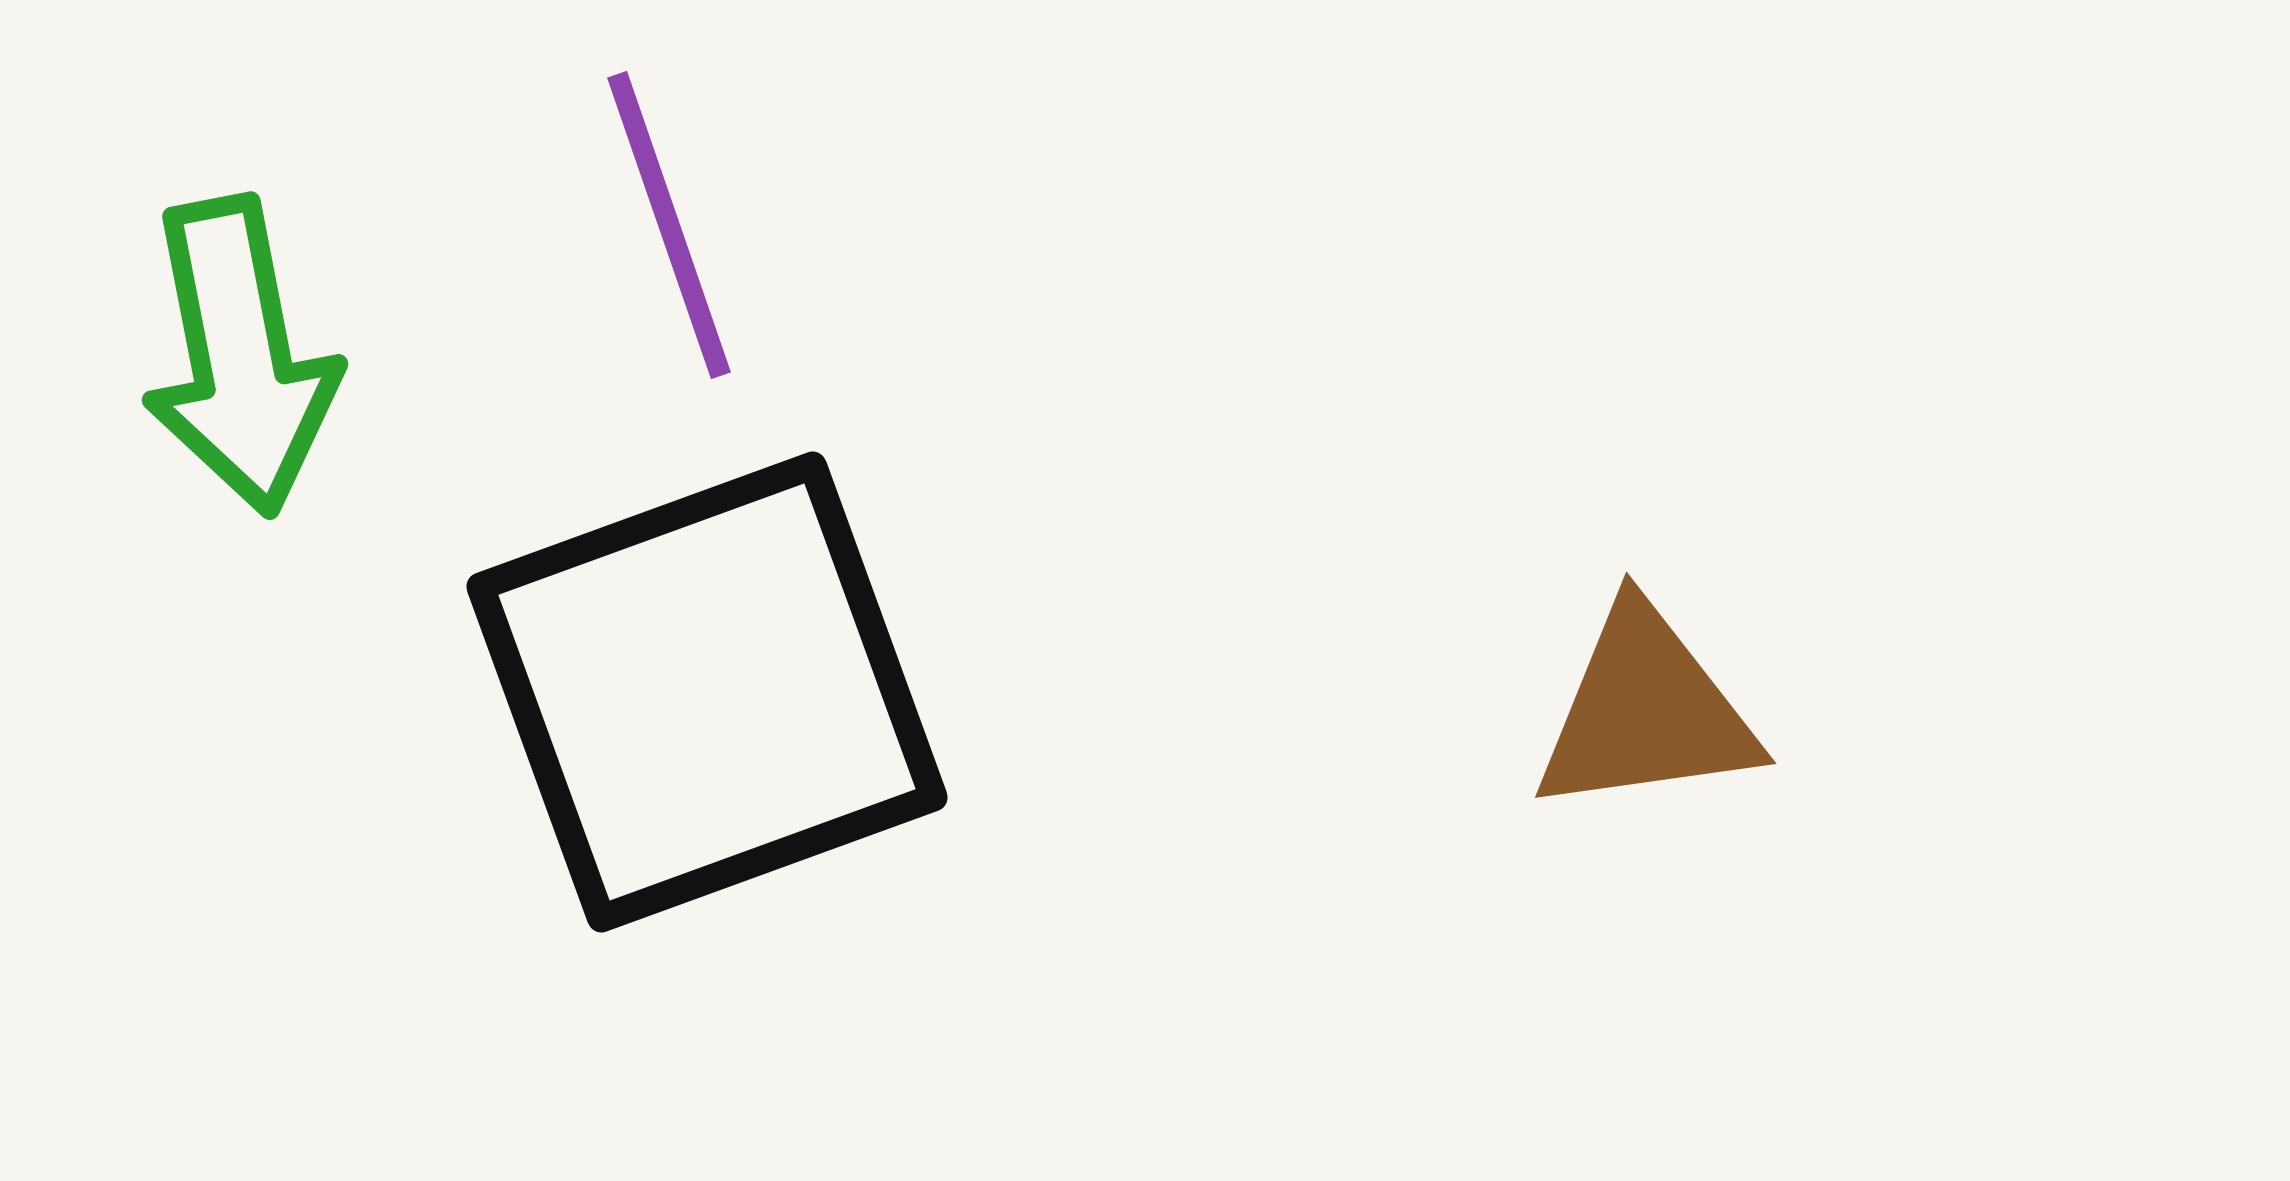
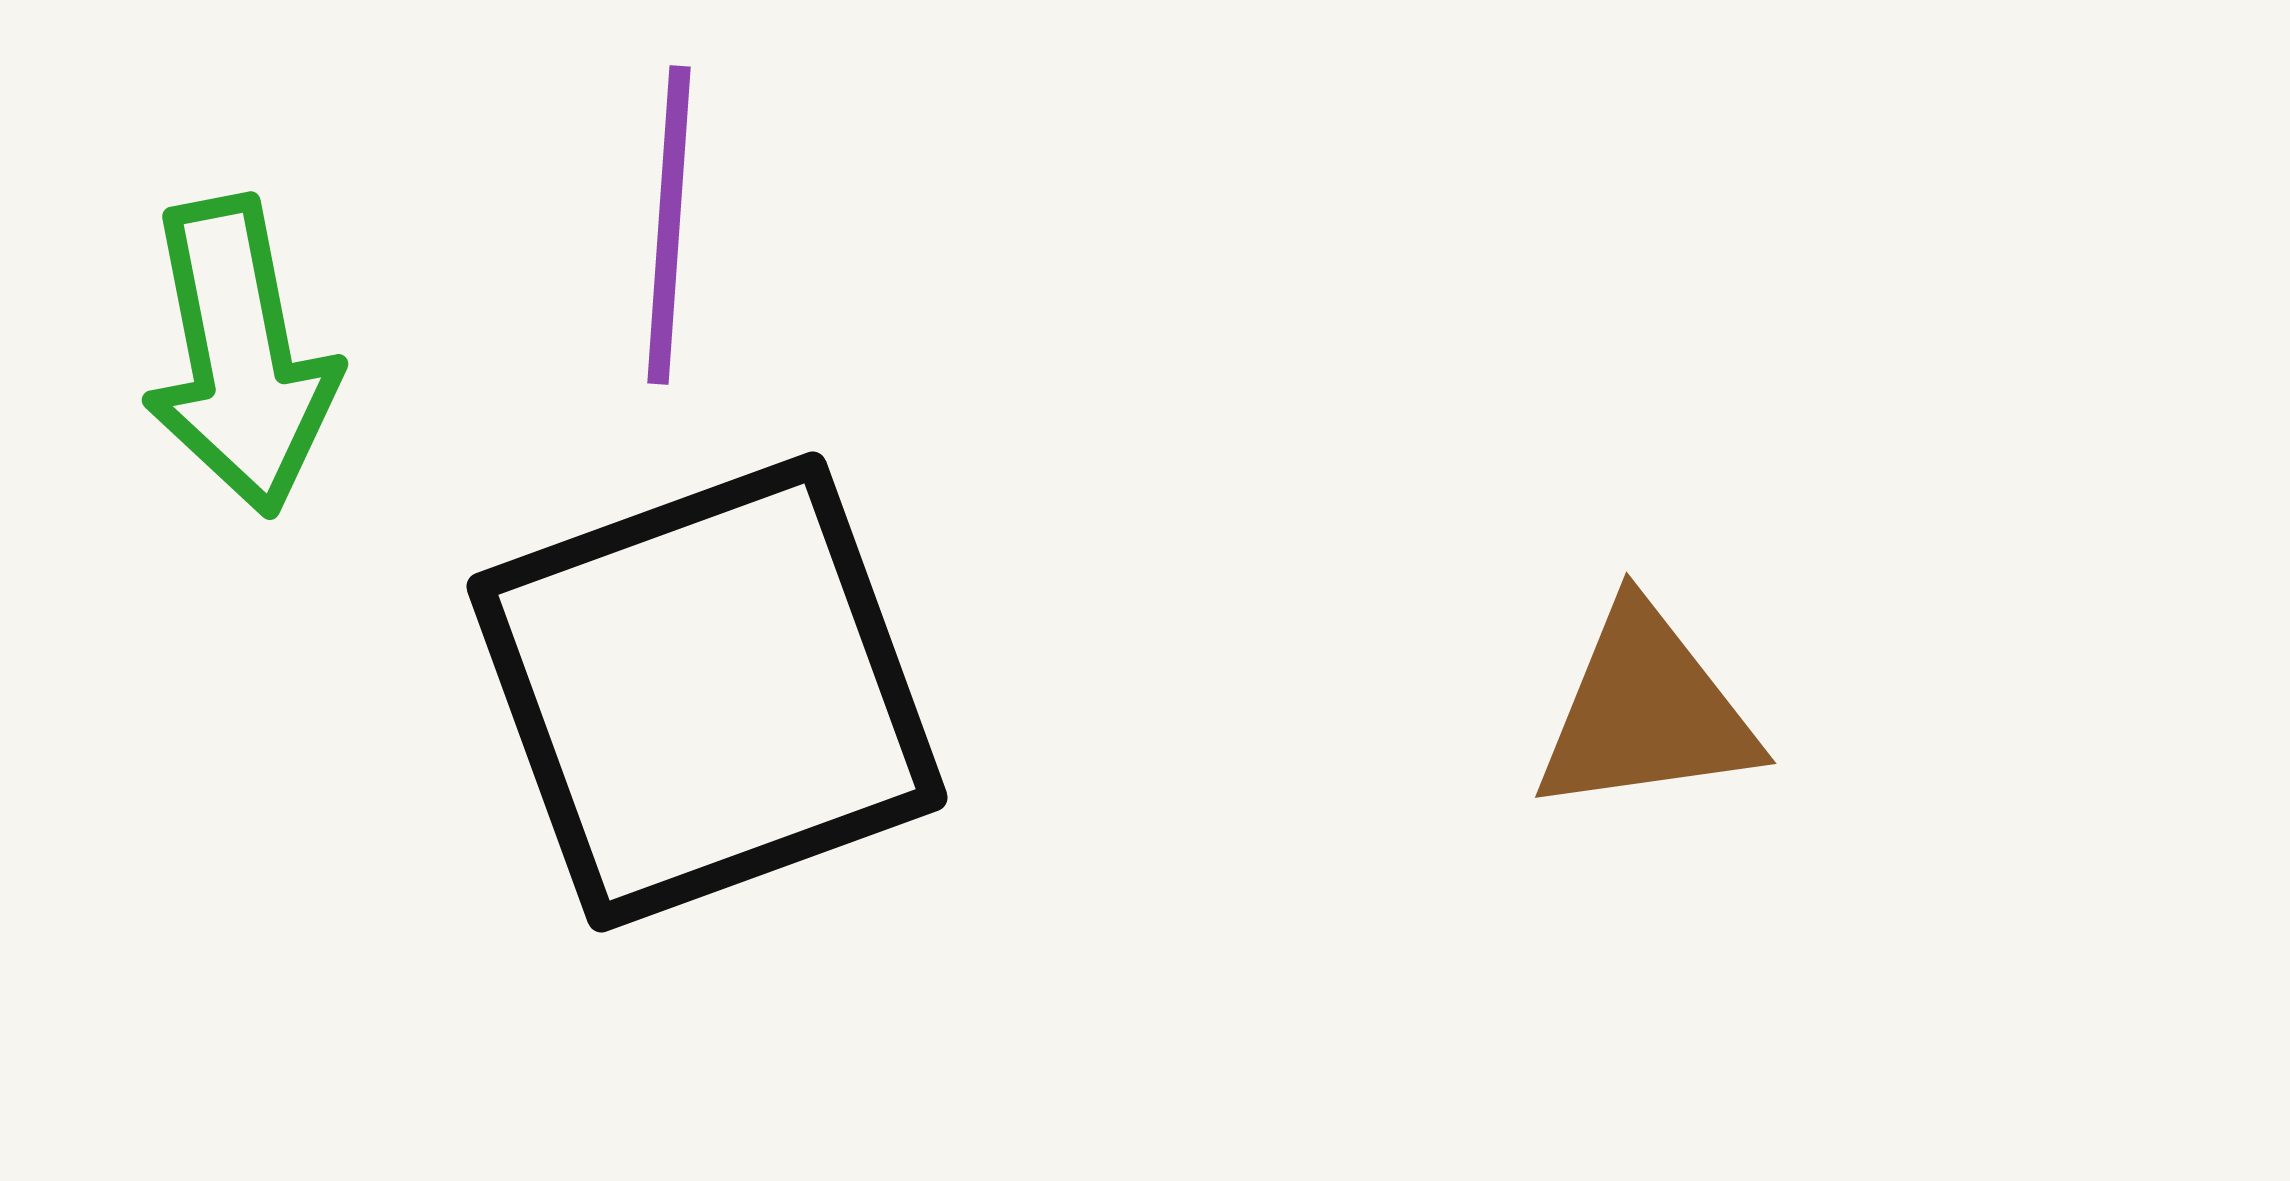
purple line: rotated 23 degrees clockwise
